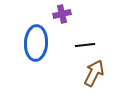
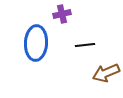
brown arrow: moved 12 px right; rotated 140 degrees counterclockwise
